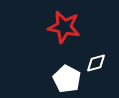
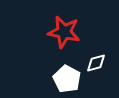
red star: moved 5 px down
